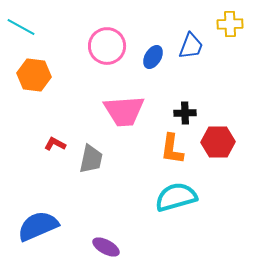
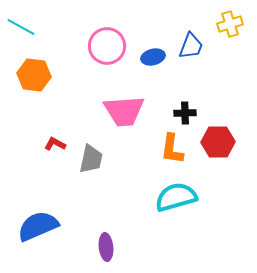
yellow cross: rotated 15 degrees counterclockwise
blue ellipse: rotated 45 degrees clockwise
purple ellipse: rotated 56 degrees clockwise
